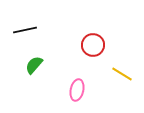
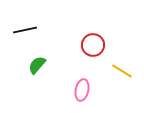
green semicircle: moved 3 px right
yellow line: moved 3 px up
pink ellipse: moved 5 px right
